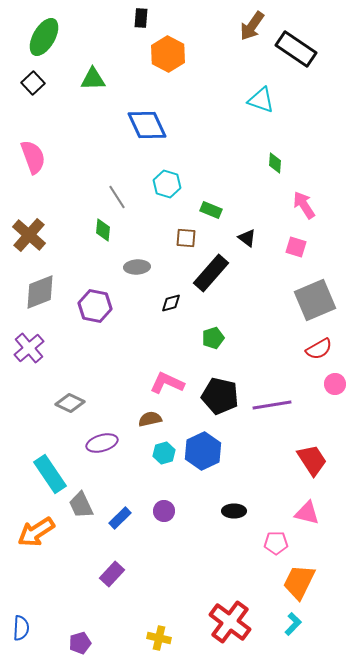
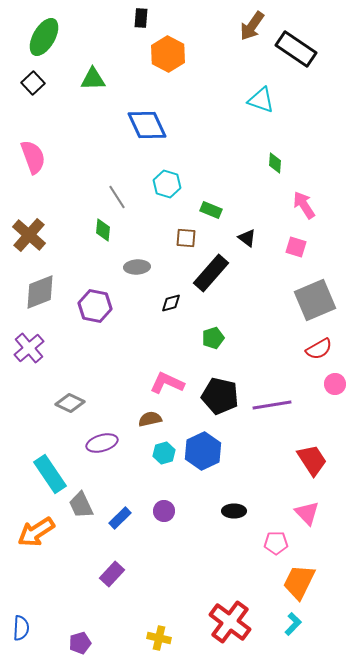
pink triangle at (307, 513): rotated 32 degrees clockwise
